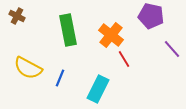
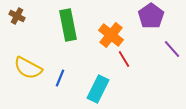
purple pentagon: rotated 25 degrees clockwise
green rectangle: moved 5 px up
